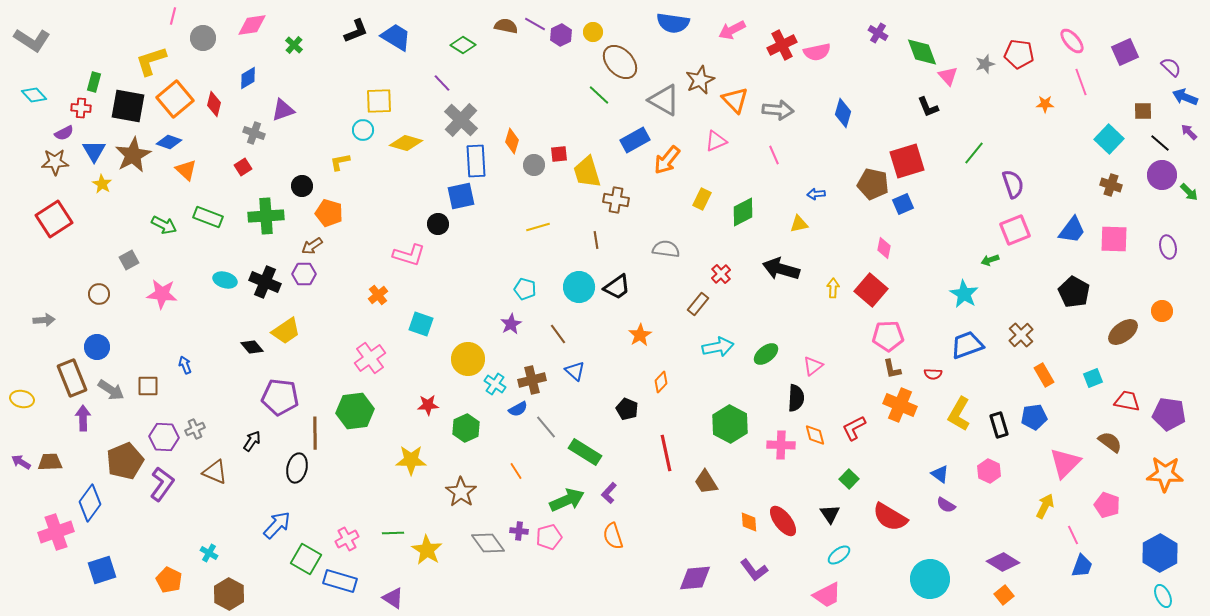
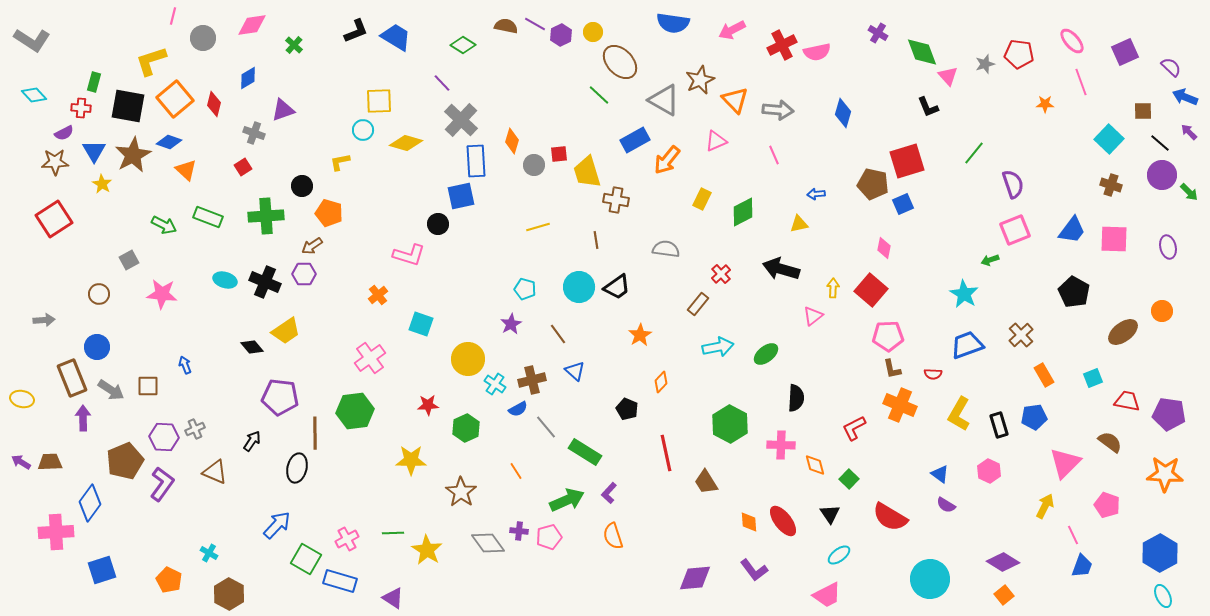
pink triangle at (813, 366): moved 50 px up
orange diamond at (815, 435): moved 30 px down
pink cross at (56, 532): rotated 16 degrees clockwise
